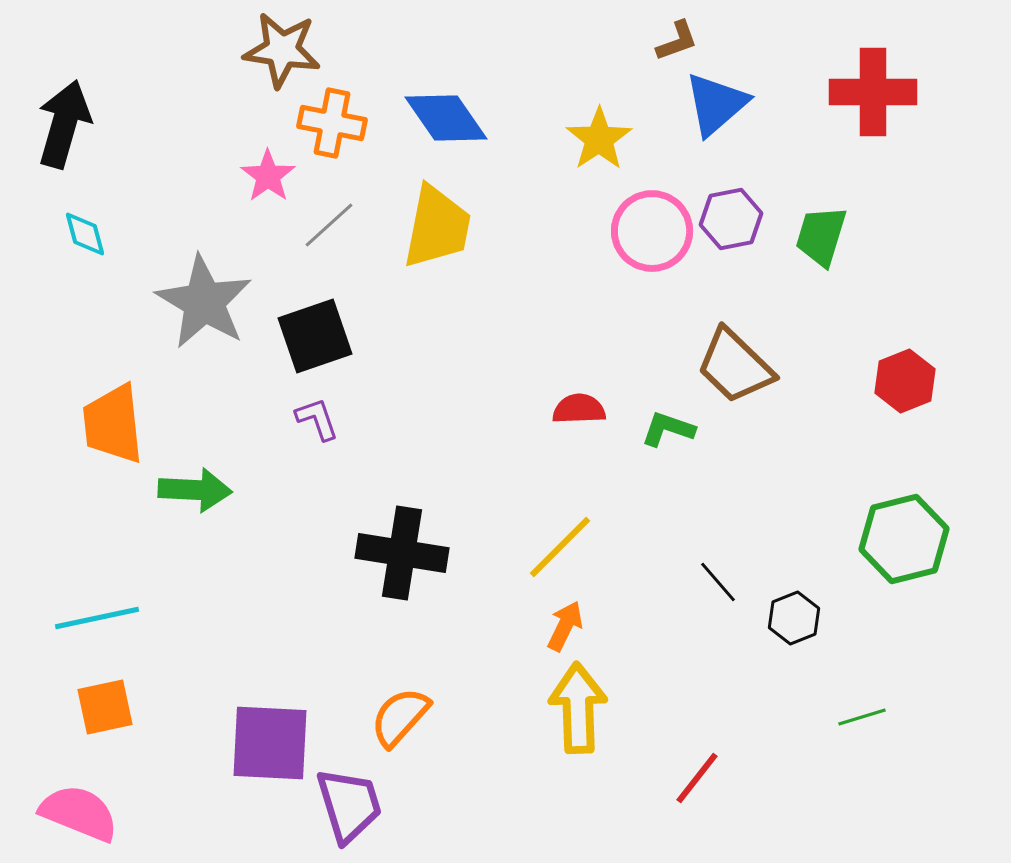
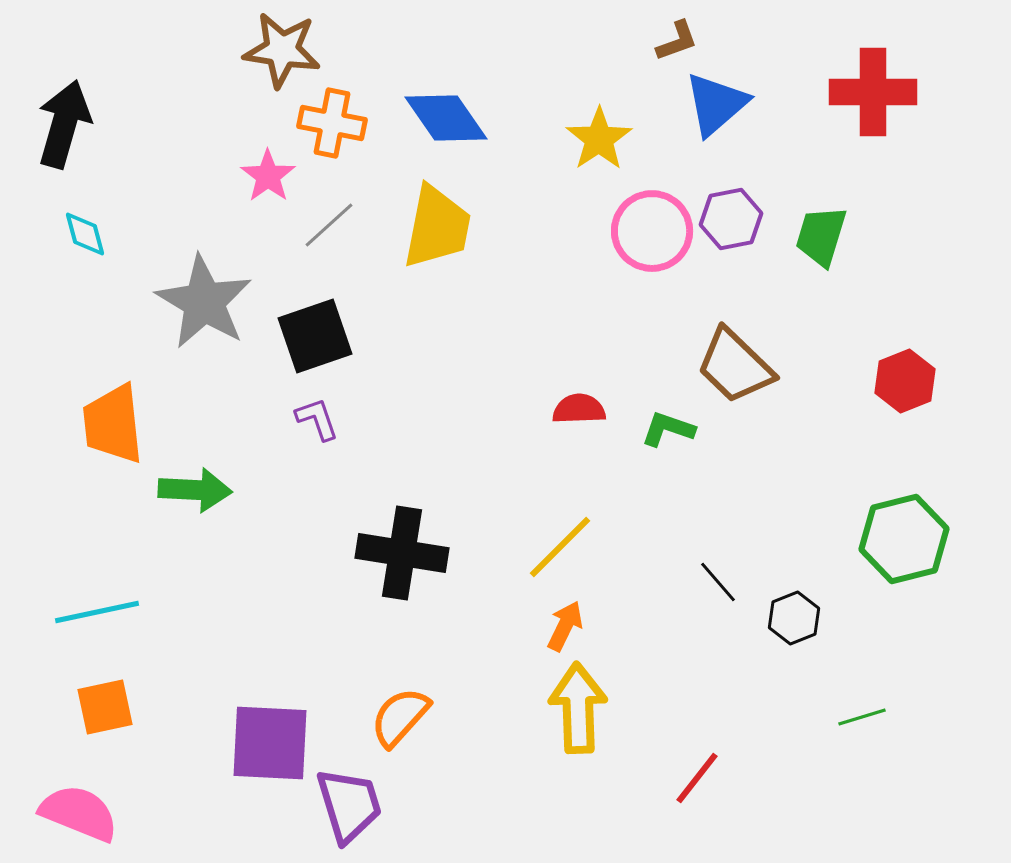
cyan line: moved 6 px up
